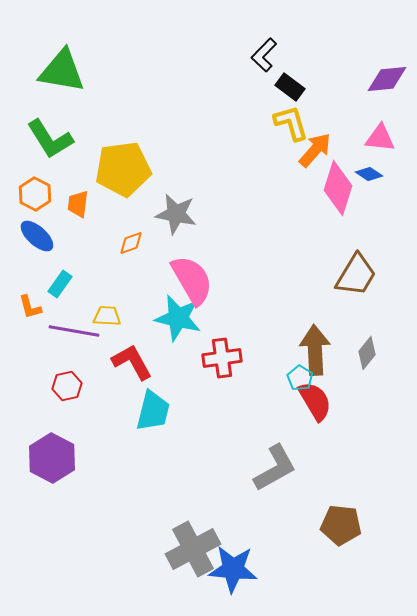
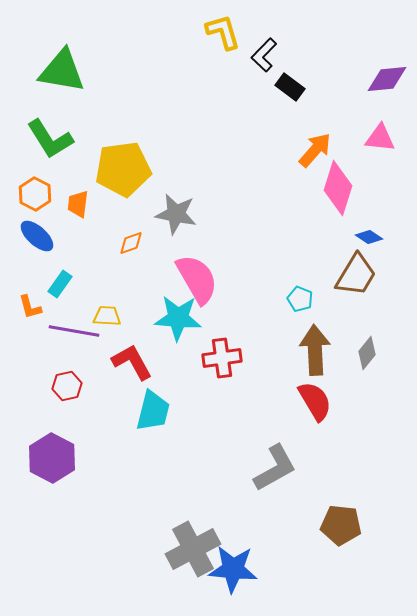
yellow L-shape: moved 68 px left, 91 px up
blue diamond: moved 63 px down
pink semicircle: moved 5 px right, 1 px up
cyan star: rotated 9 degrees counterclockwise
cyan pentagon: moved 79 px up; rotated 10 degrees counterclockwise
